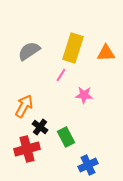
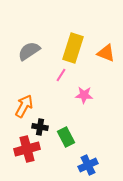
orange triangle: rotated 24 degrees clockwise
black cross: rotated 28 degrees counterclockwise
